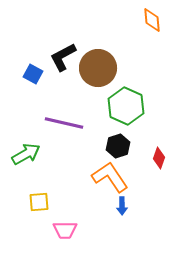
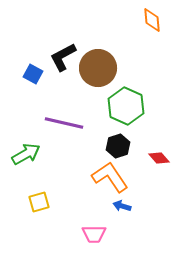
red diamond: rotated 60 degrees counterclockwise
yellow square: rotated 10 degrees counterclockwise
blue arrow: rotated 108 degrees clockwise
pink trapezoid: moved 29 px right, 4 px down
